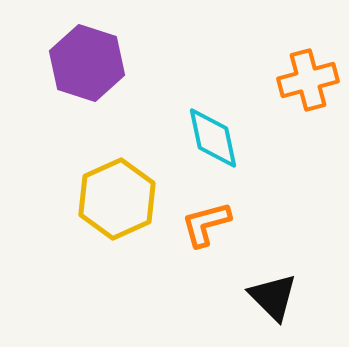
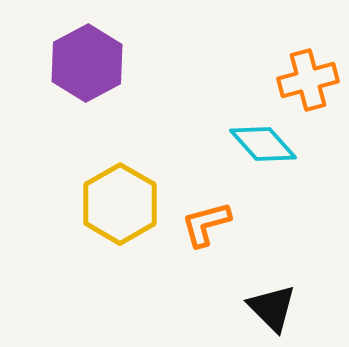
purple hexagon: rotated 14 degrees clockwise
cyan diamond: moved 50 px right, 6 px down; rotated 30 degrees counterclockwise
yellow hexagon: moved 3 px right, 5 px down; rotated 6 degrees counterclockwise
black triangle: moved 1 px left, 11 px down
